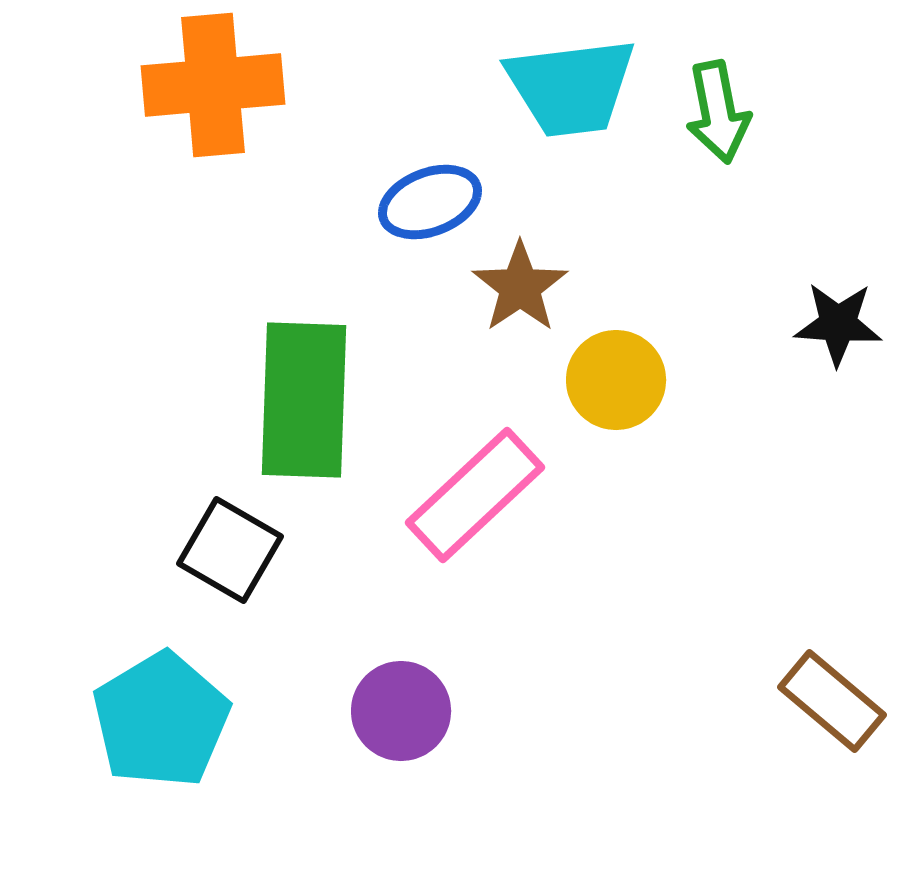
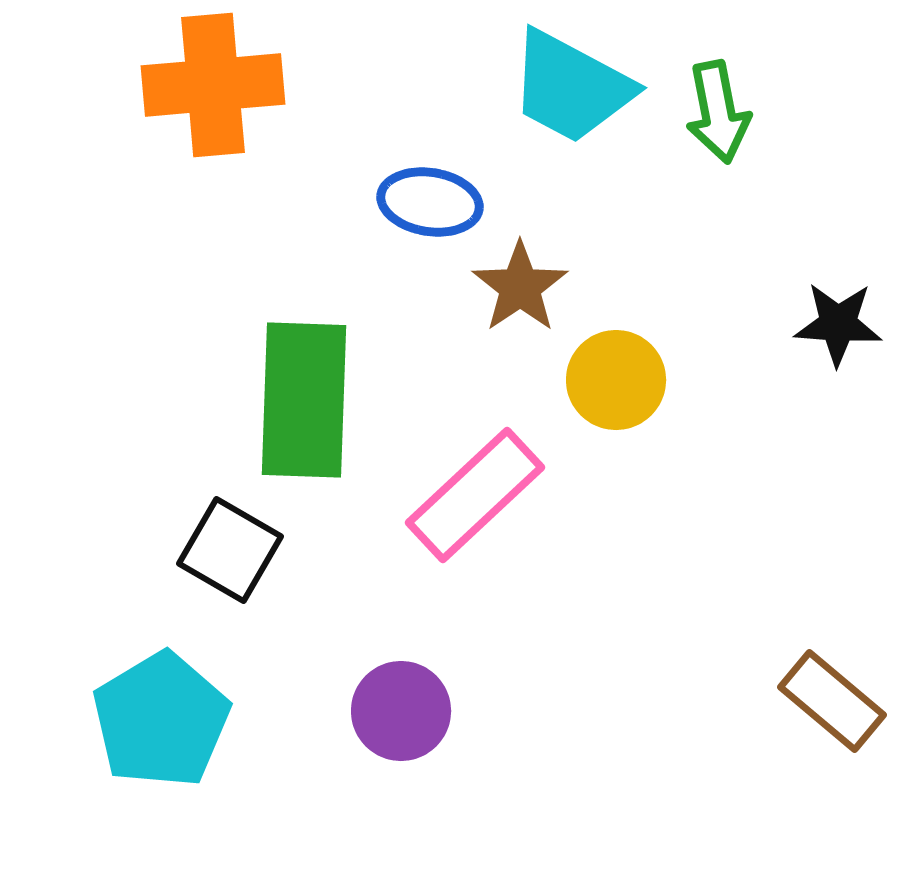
cyan trapezoid: rotated 35 degrees clockwise
blue ellipse: rotated 30 degrees clockwise
